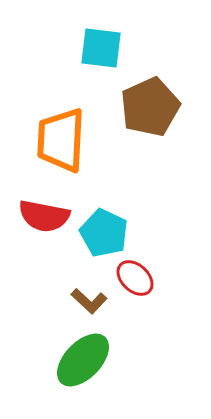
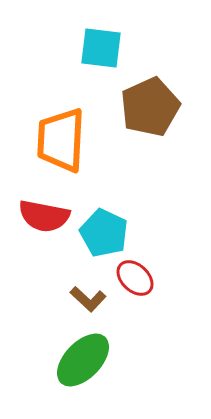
brown L-shape: moved 1 px left, 2 px up
